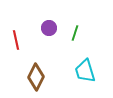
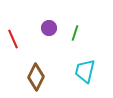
red line: moved 3 px left, 1 px up; rotated 12 degrees counterclockwise
cyan trapezoid: rotated 30 degrees clockwise
